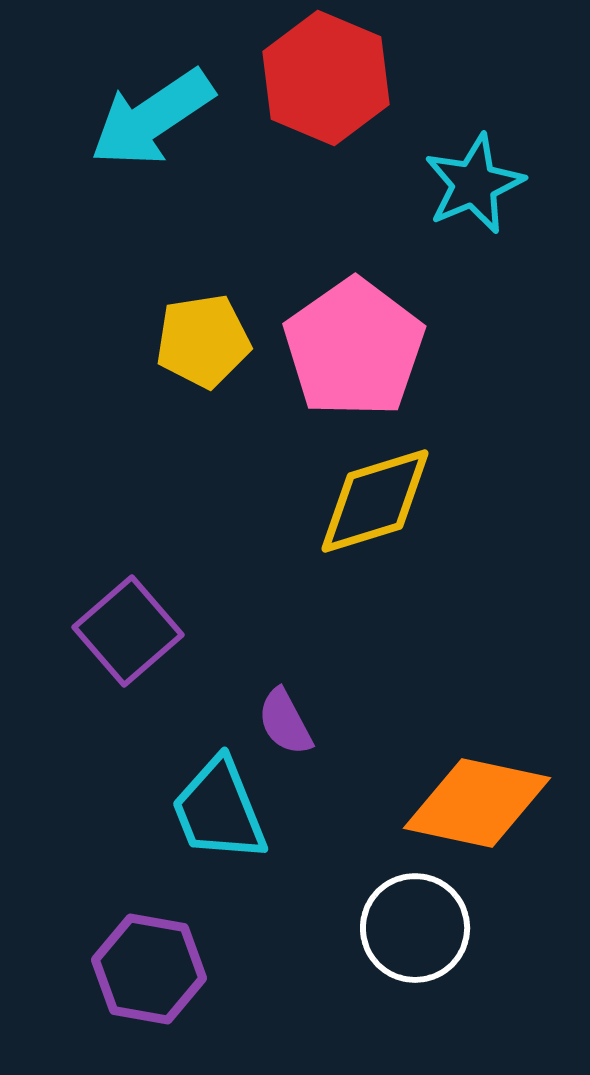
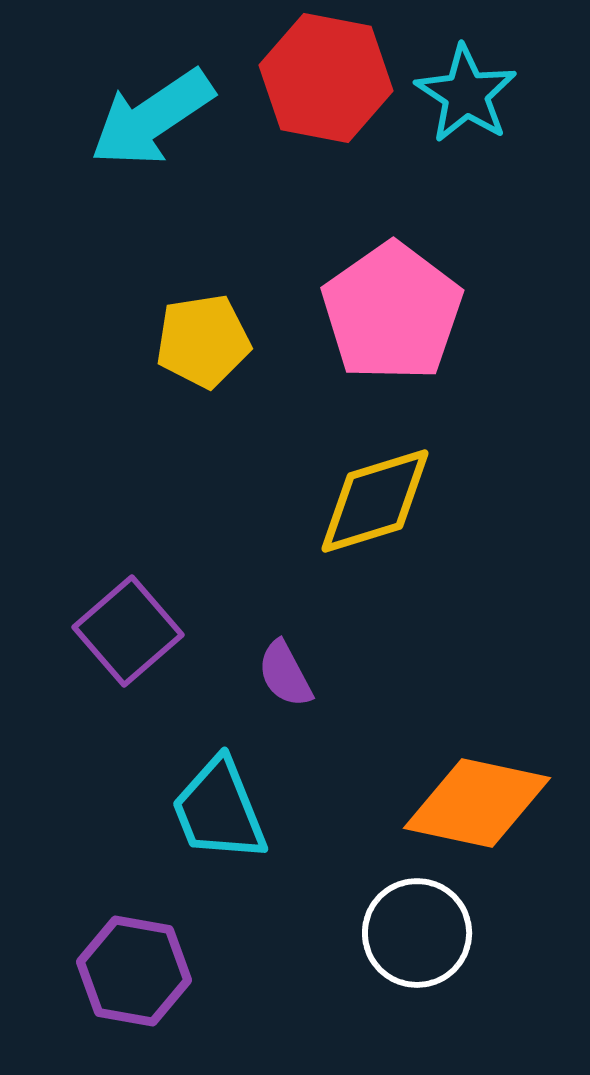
red hexagon: rotated 12 degrees counterclockwise
cyan star: moved 8 px left, 90 px up; rotated 16 degrees counterclockwise
pink pentagon: moved 38 px right, 36 px up
purple semicircle: moved 48 px up
white circle: moved 2 px right, 5 px down
purple hexagon: moved 15 px left, 2 px down
